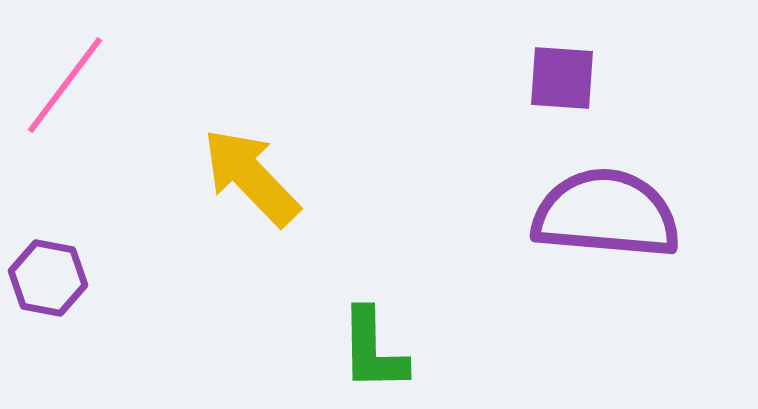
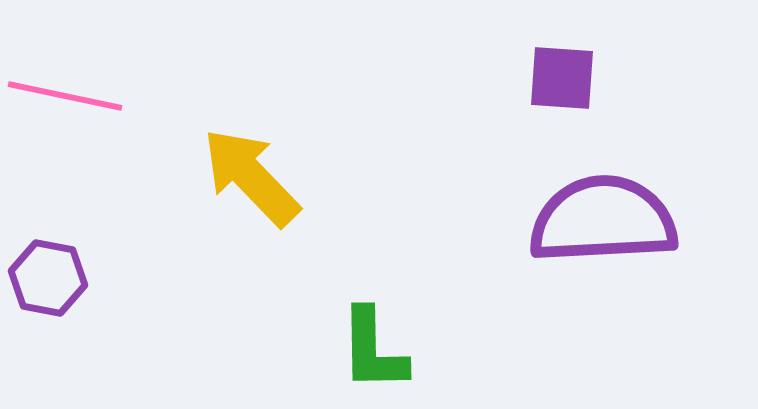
pink line: moved 11 px down; rotated 65 degrees clockwise
purple semicircle: moved 3 px left, 6 px down; rotated 8 degrees counterclockwise
